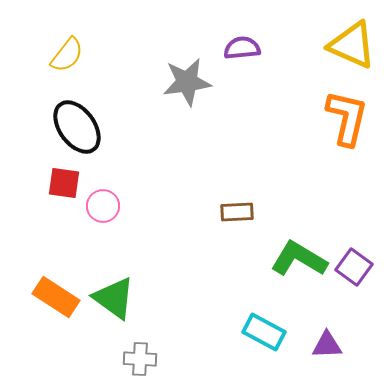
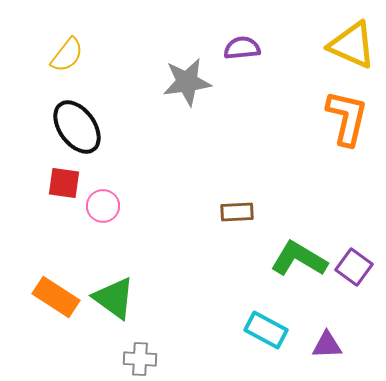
cyan rectangle: moved 2 px right, 2 px up
